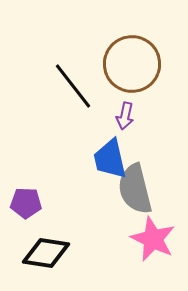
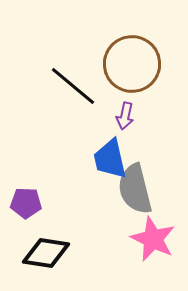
black line: rotated 12 degrees counterclockwise
